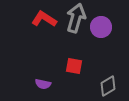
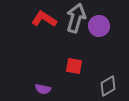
purple circle: moved 2 px left, 1 px up
purple semicircle: moved 5 px down
